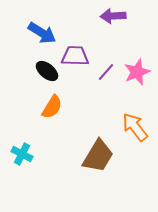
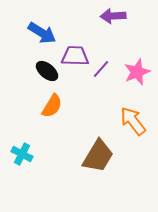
purple line: moved 5 px left, 3 px up
orange semicircle: moved 1 px up
orange arrow: moved 2 px left, 6 px up
